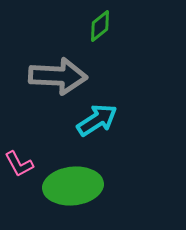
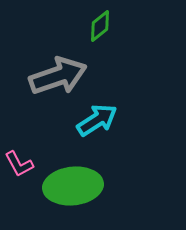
gray arrow: rotated 22 degrees counterclockwise
